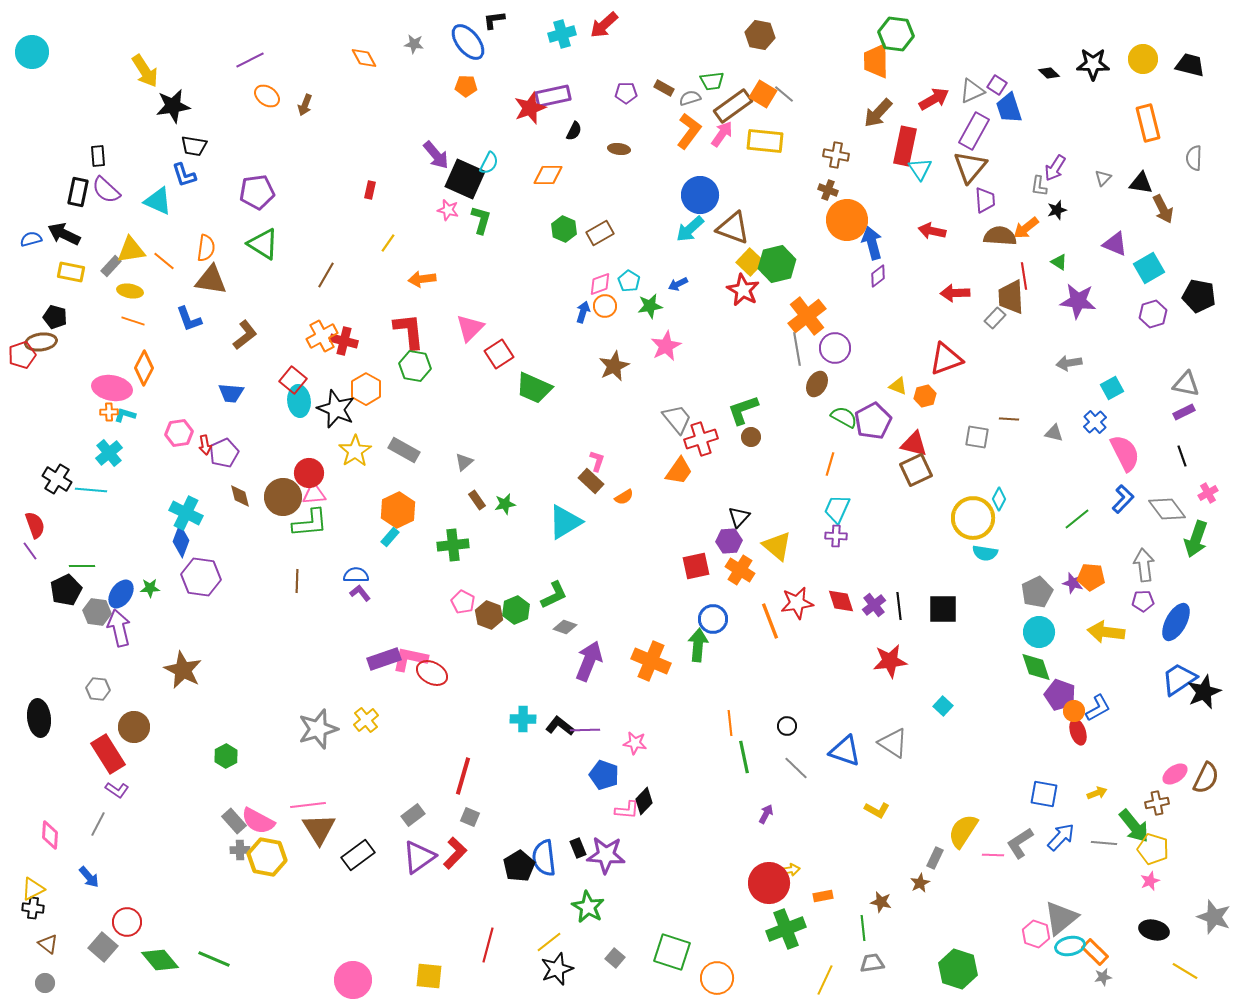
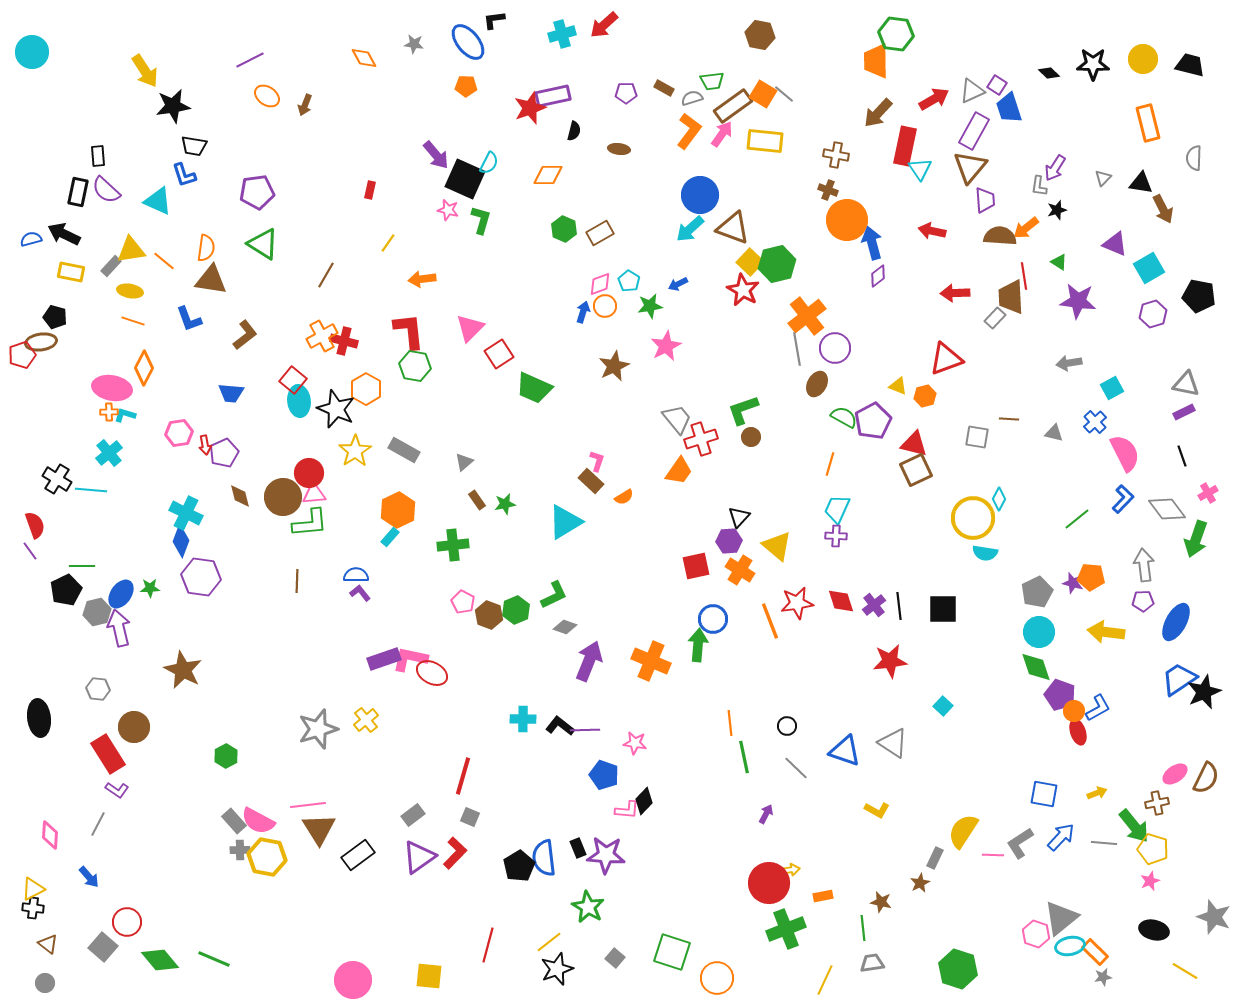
gray semicircle at (690, 98): moved 2 px right
black semicircle at (574, 131): rotated 12 degrees counterclockwise
gray hexagon at (97, 612): rotated 20 degrees counterclockwise
